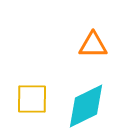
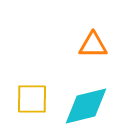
cyan diamond: rotated 12 degrees clockwise
